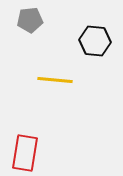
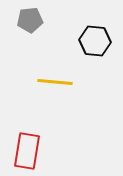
yellow line: moved 2 px down
red rectangle: moved 2 px right, 2 px up
